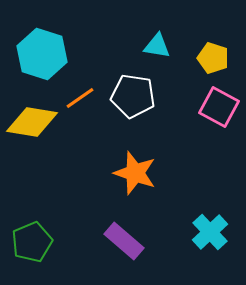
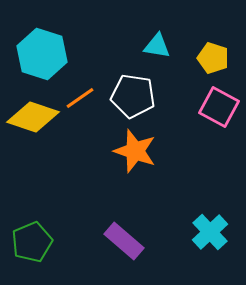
yellow diamond: moved 1 px right, 5 px up; rotated 9 degrees clockwise
orange star: moved 22 px up
